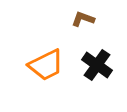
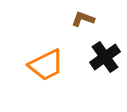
black cross: moved 8 px right, 8 px up; rotated 20 degrees clockwise
